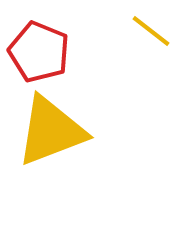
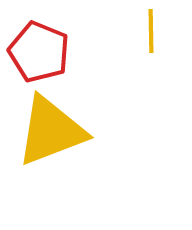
yellow line: rotated 51 degrees clockwise
